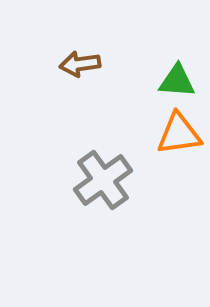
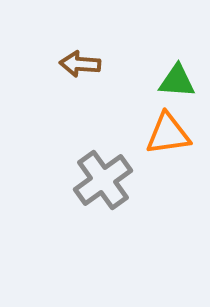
brown arrow: rotated 12 degrees clockwise
orange triangle: moved 11 px left
